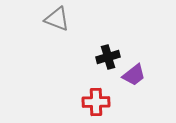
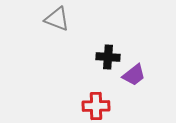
black cross: rotated 20 degrees clockwise
red cross: moved 4 px down
